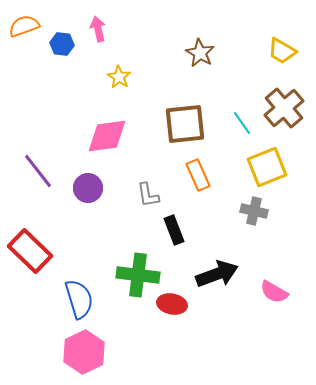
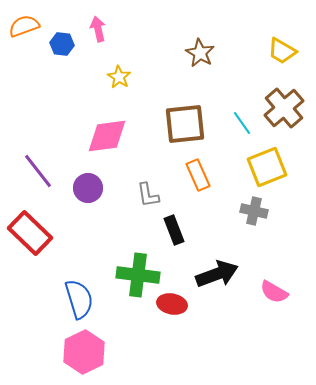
red rectangle: moved 18 px up
